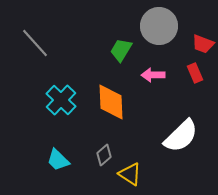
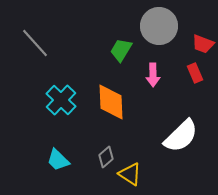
pink arrow: rotated 90 degrees counterclockwise
gray diamond: moved 2 px right, 2 px down
